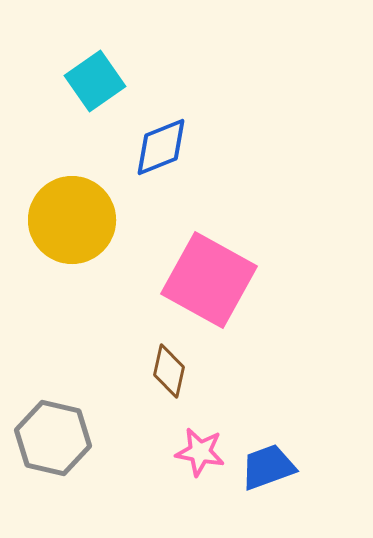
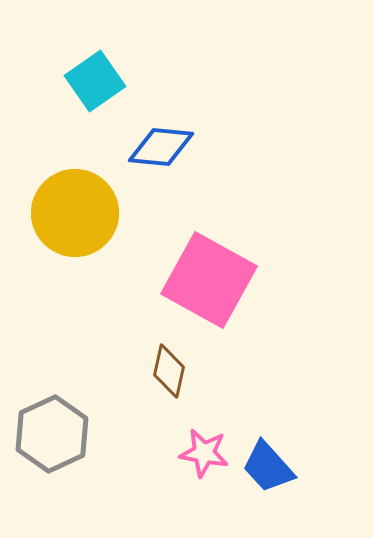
blue diamond: rotated 28 degrees clockwise
yellow circle: moved 3 px right, 7 px up
gray hexagon: moved 1 px left, 4 px up; rotated 22 degrees clockwise
pink star: moved 4 px right, 1 px down
blue trapezoid: rotated 112 degrees counterclockwise
